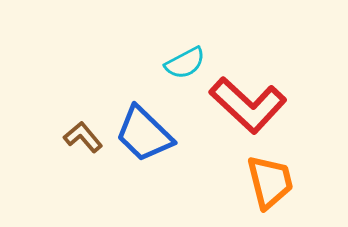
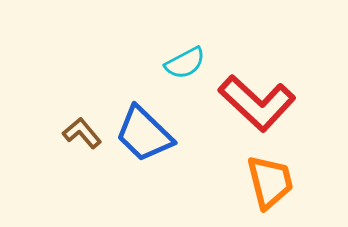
red L-shape: moved 9 px right, 2 px up
brown L-shape: moved 1 px left, 4 px up
